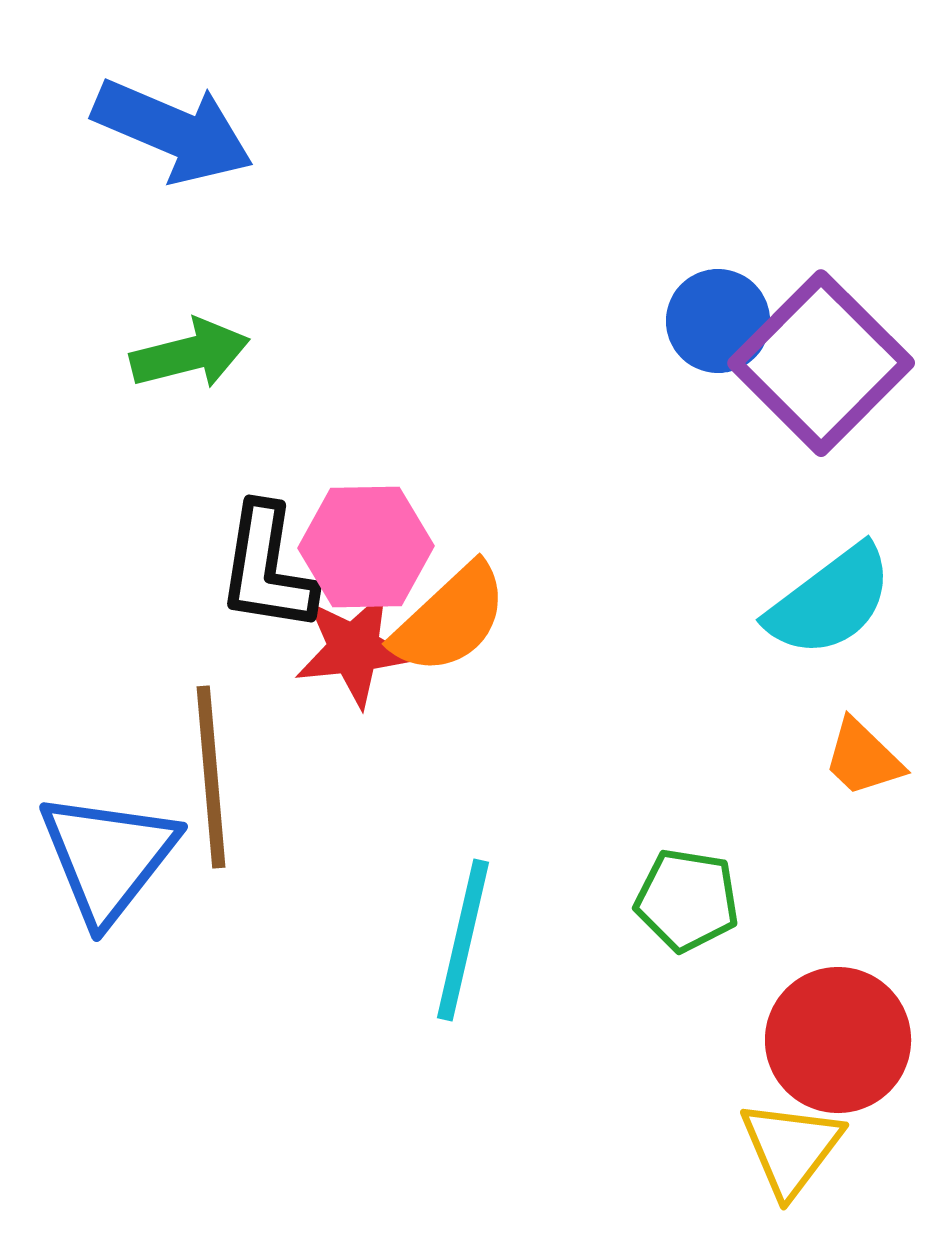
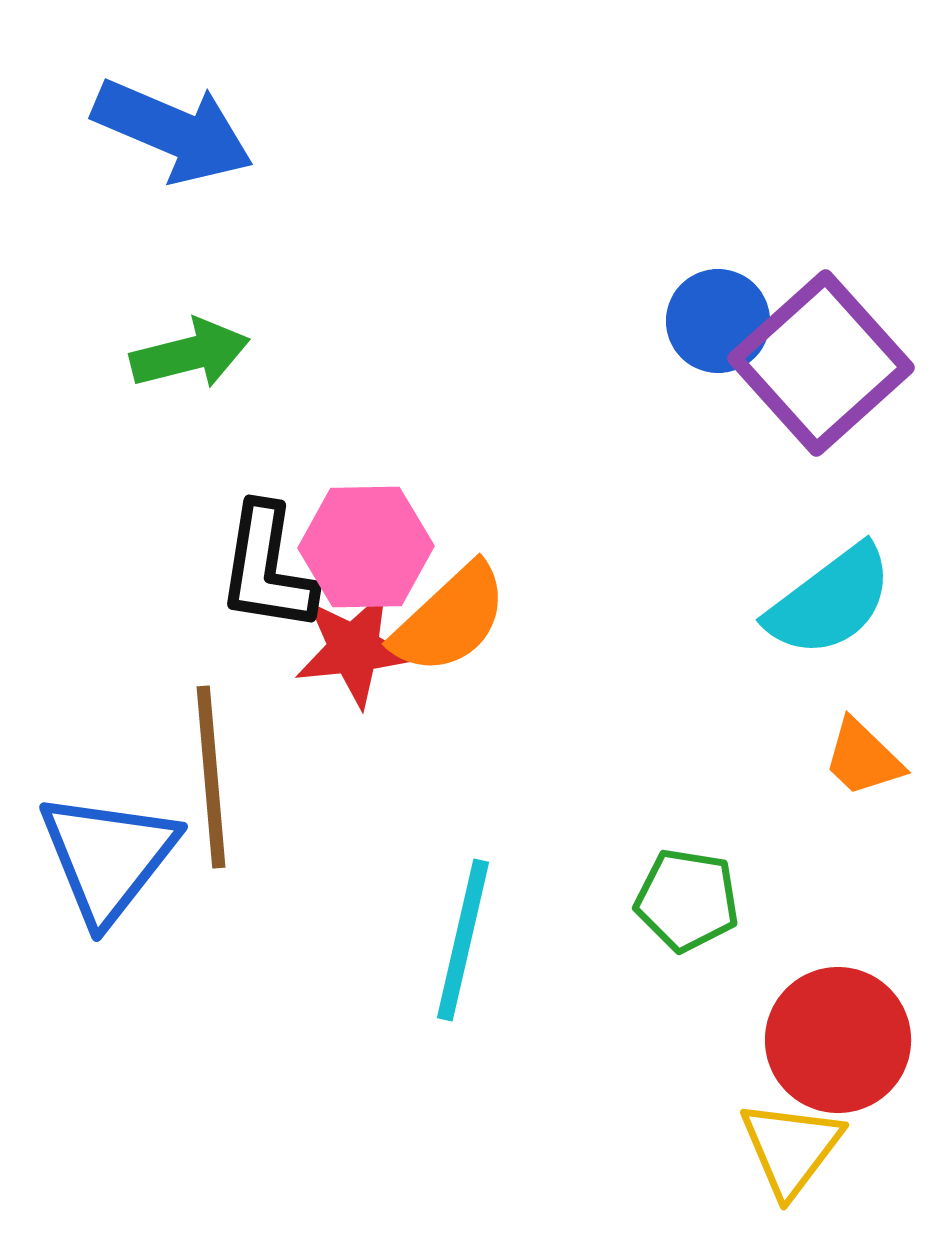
purple square: rotated 3 degrees clockwise
